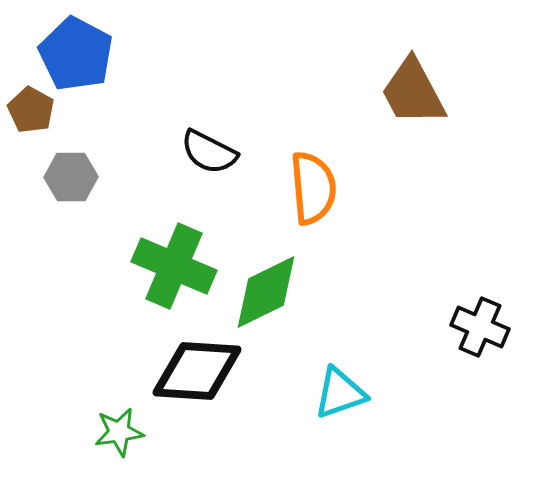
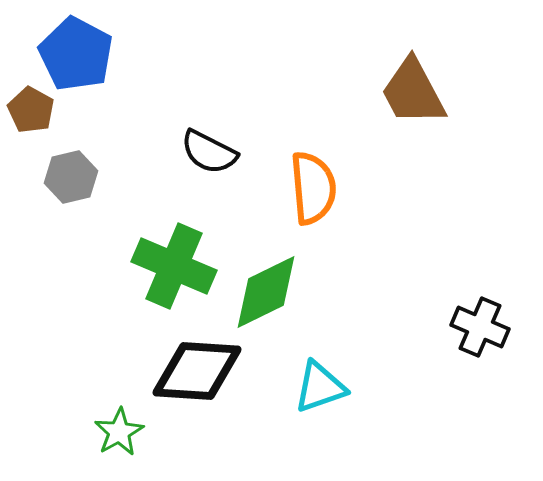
gray hexagon: rotated 12 degrees counterclockwise
cyan triangle: moved 20 px left, 6 px up
green star: rotated 21 degrees counterclockwise
